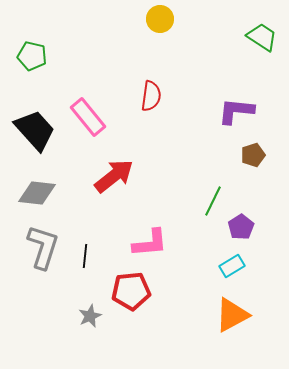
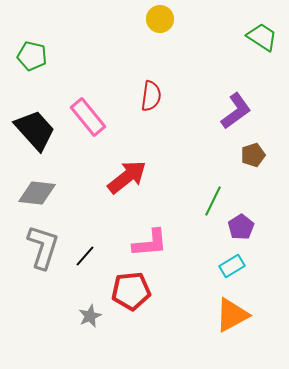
purple L-shape: rotated 138 degrees clockwise
red arrow: moved 13 px right, 1 px down
black line: rotated 35 degrees clockwise
